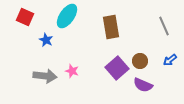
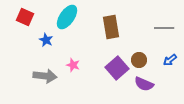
cyan ellipse: moved 1 px down
gray line: moved 2 px down; rotated 66 degrees counterclockwise
brown circle: moved 1 px left, 1 px up
pink star: moved 1 px right, 6 px up
purple semicircle: moved 1 px right, 1 px up
